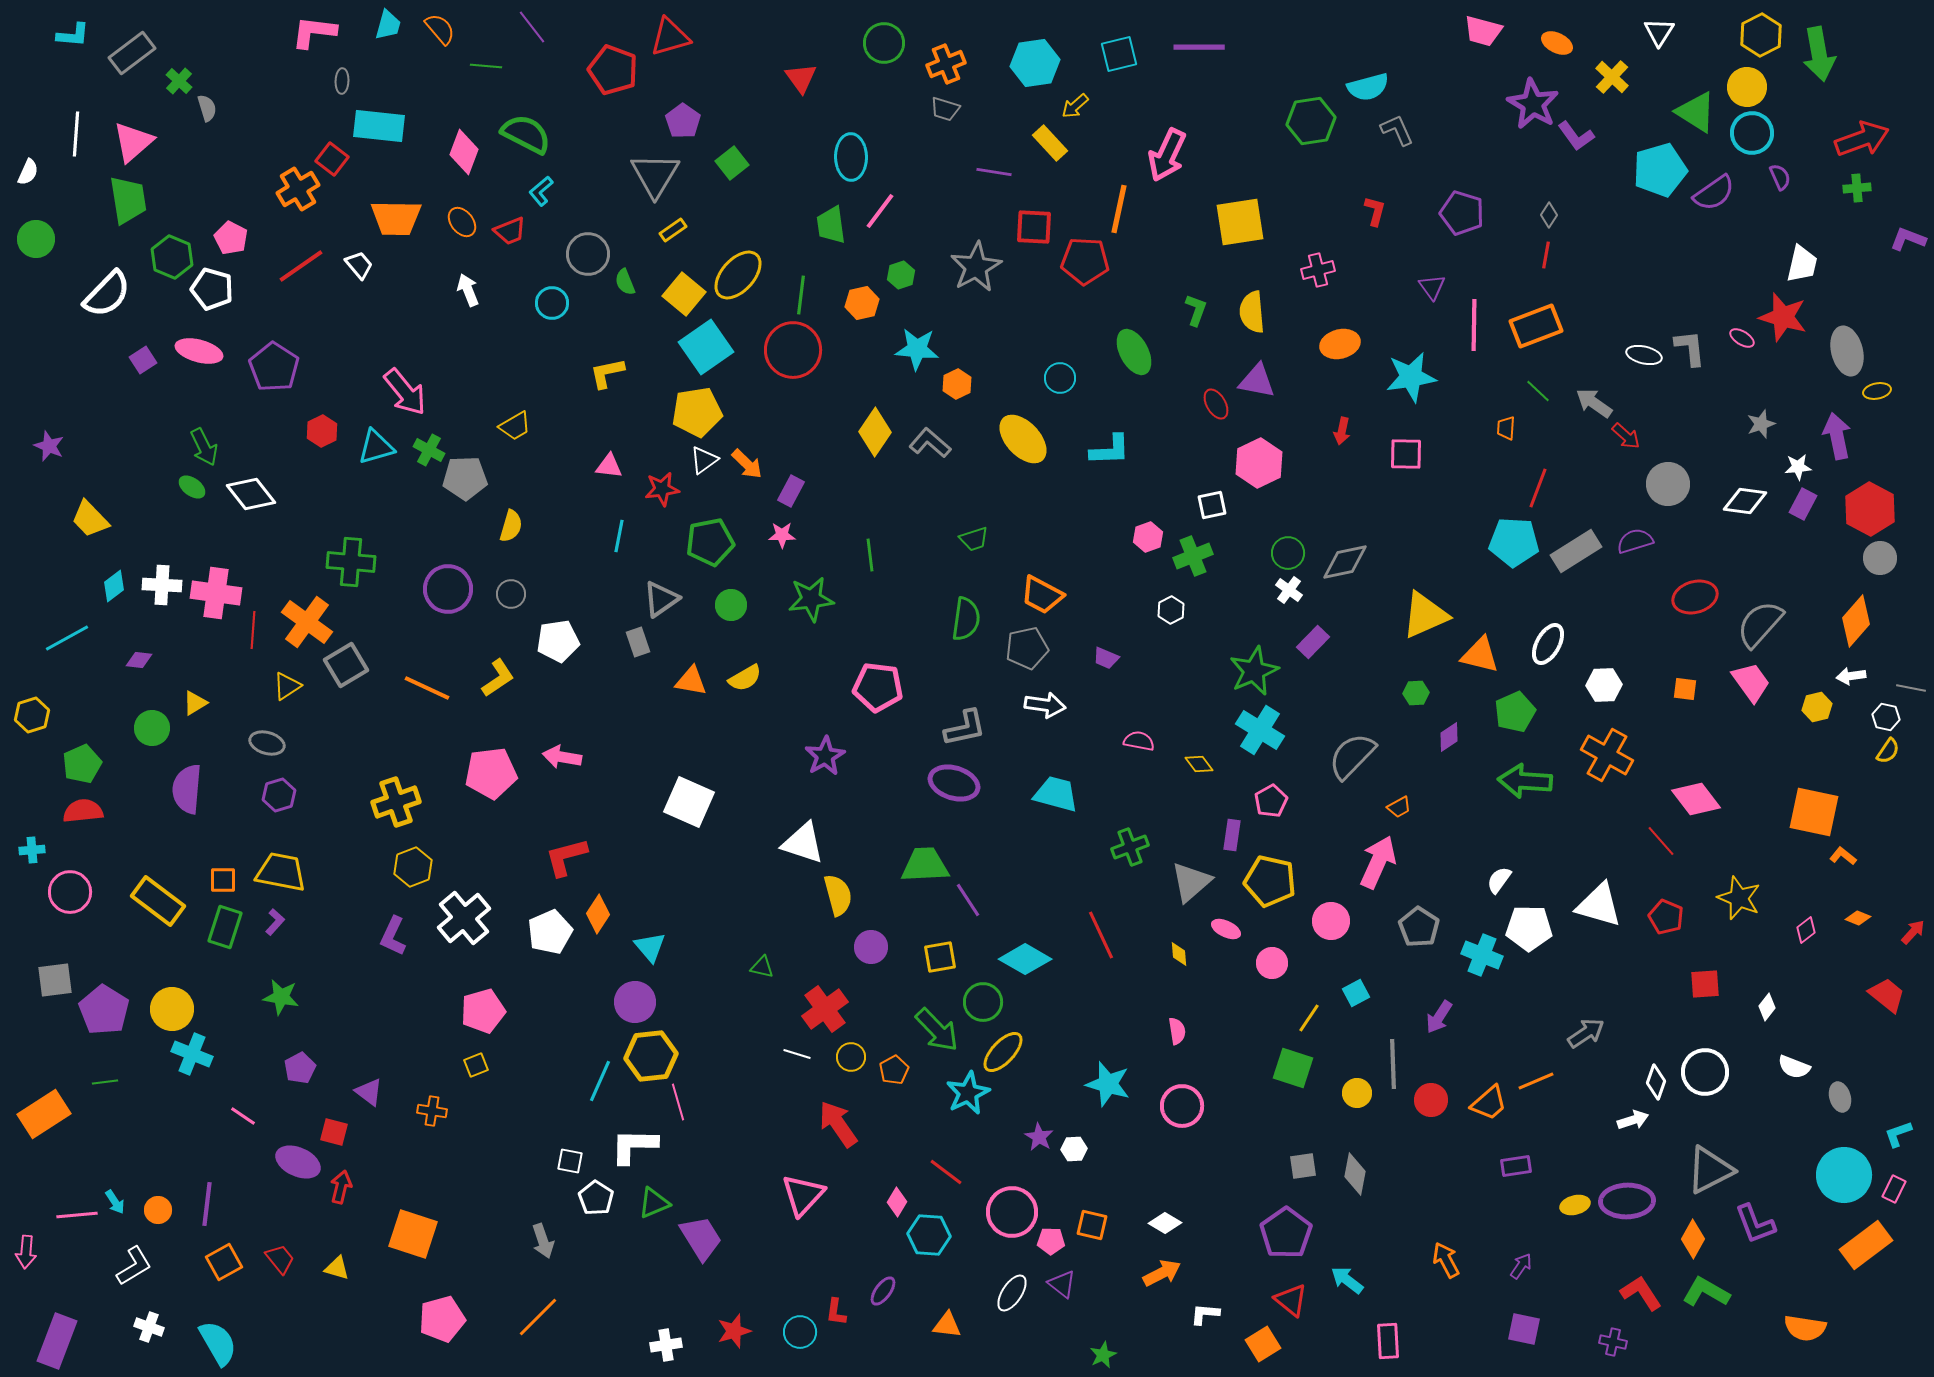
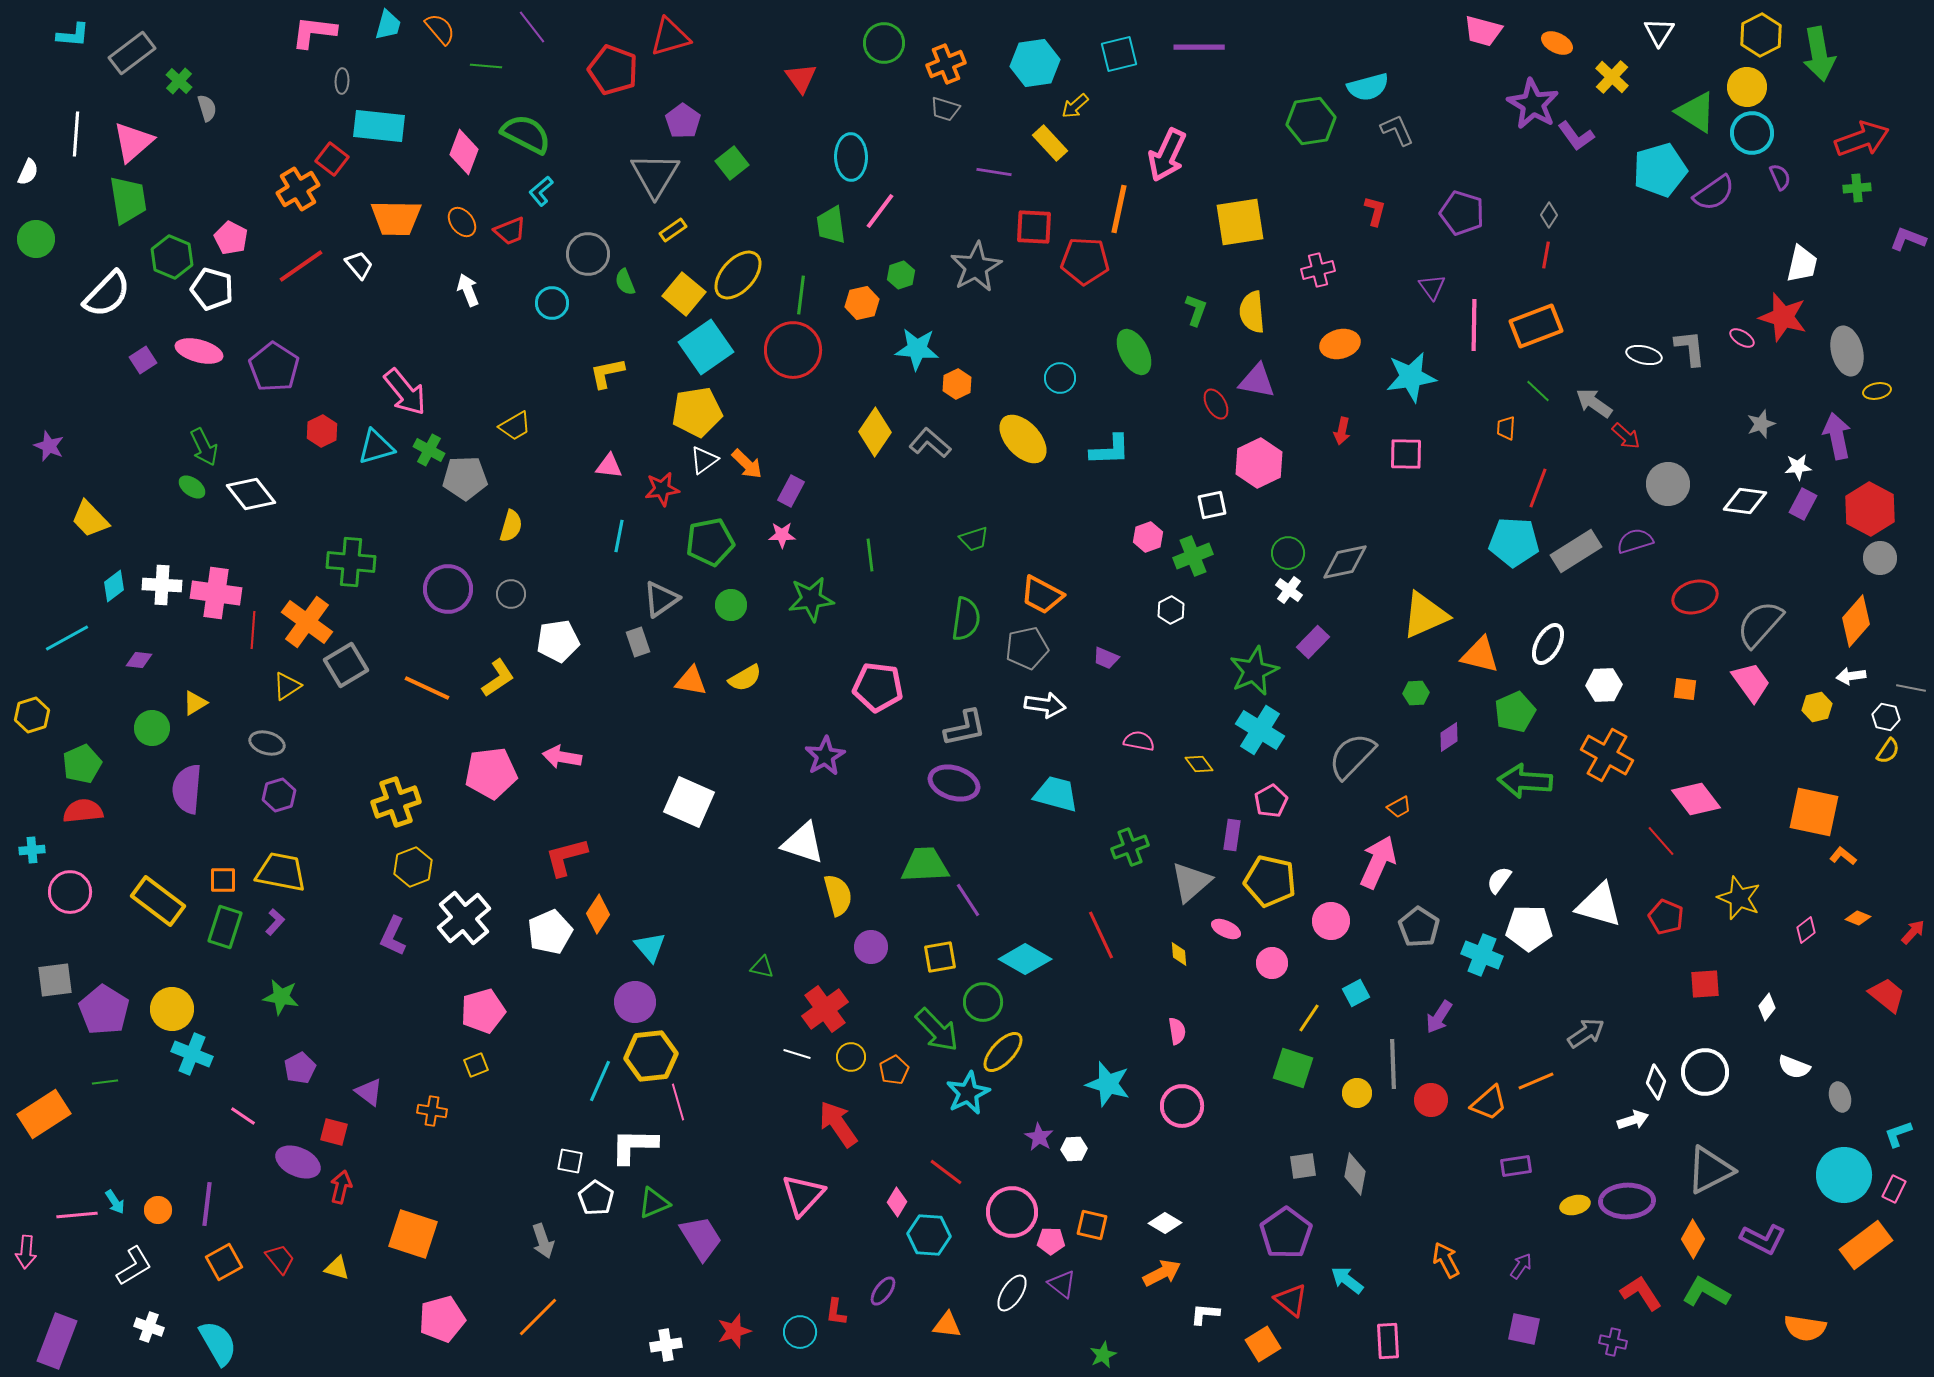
purple L-shape at (1755, 1224): moved 8 px right, 15 px down; rotated 42 degrees counterclockwise
